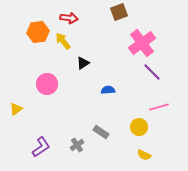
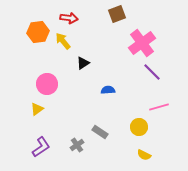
brown square: moved 2 px left, 2 px down
yellow triangle: moved 21 px right
gray rectangle: moved 1 px left
